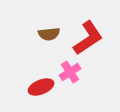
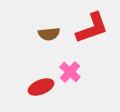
red L-shape: moved 4 px right, 10 px up; rotated 15 degrees clockwise
pink cross: rotated 15 degrees counterclockwise
